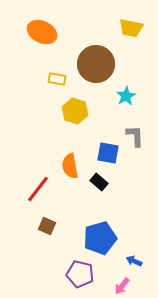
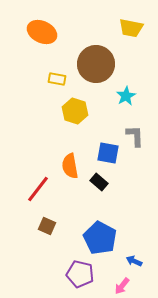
blue pentagon: rotated 28 degrees counterclockwise
